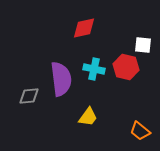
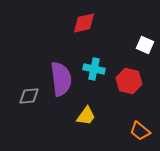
red diamond: moved 5 px up
white square: moved 2 px right; rotated 18 degrees clockwise
red hexagon: moved 3 px right, 14 px down
yellow trapezoid: moved 2 px left, 1 px up
